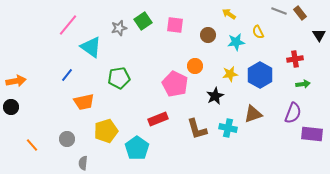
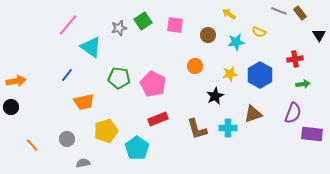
yellow semicircle: moved 1 px right; rotated 40 degrees counterclockwise
green pentagon: rotated 15 degrees clockwise
pink pentagon: moved 22 px left
cyan cross: rotated 12 degrees counterclockwise
gray semicircle: rotated 72 degrees clockwise
